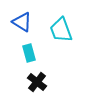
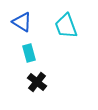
cyan trapezoid: moved 5 px right, 4 px up
